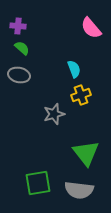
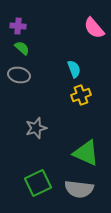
pink semicircle: moved 3 px right
gray star: moved 18 px left, 14 px down
green triangle: rotated 28 degrees counterclockwise
green square: rotated 16 degrees counterclockwise
gray semicircle: moved 1 px up
